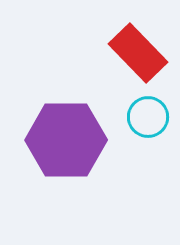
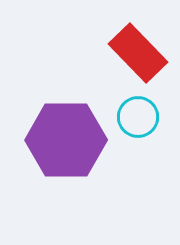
cyan circle: moved 10 px left
